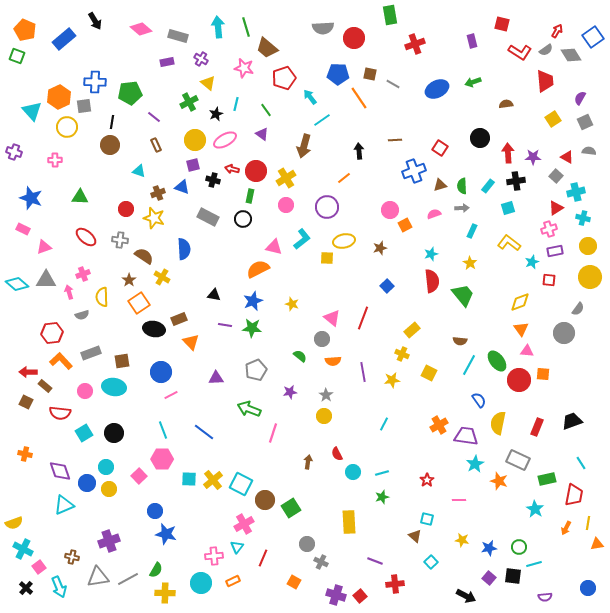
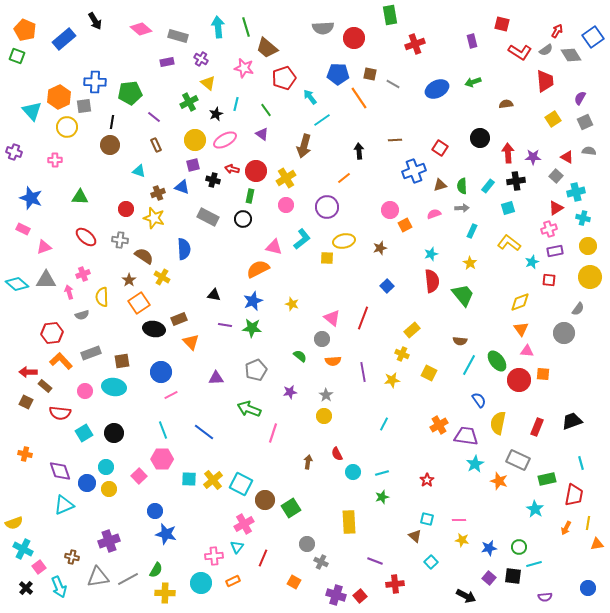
cyan line at (581, 463): rotated 16 degrees clockwise
pink line at (459, 500): moved 20 px down
